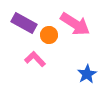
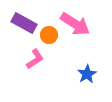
pink L-shape: rotated 100 degrees clockwise
